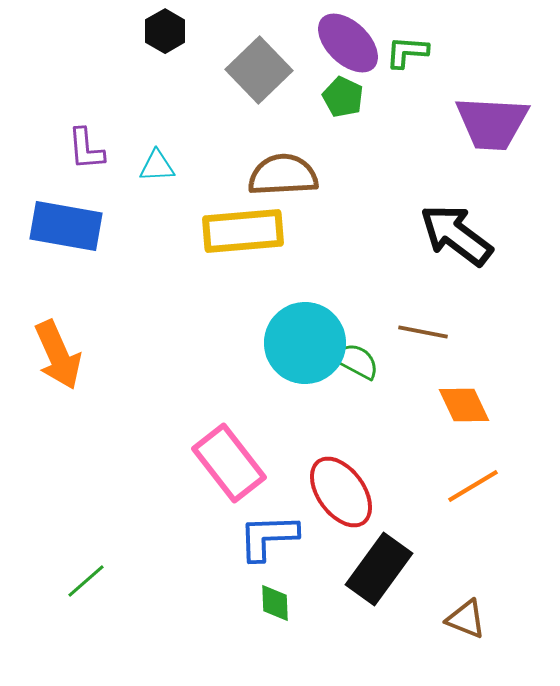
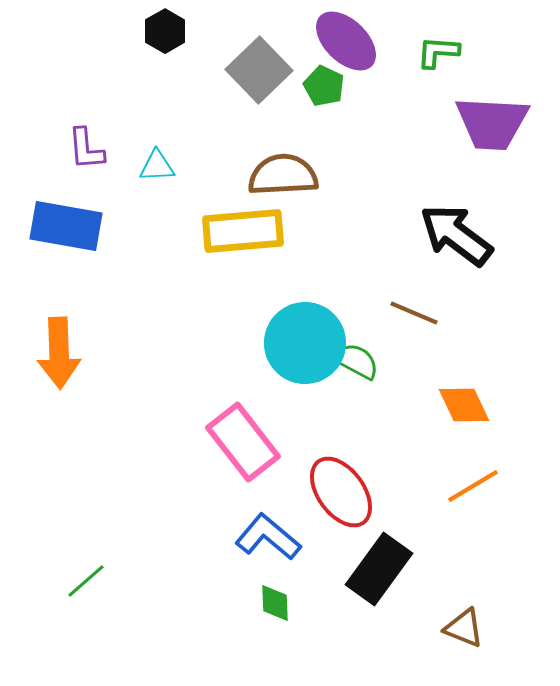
purple ellipse: moved 2 px left, 2 px up
green L-shape: moved 31 px right
green pentagon: moved 19 px left, 11 px up
brown line: moved 9 px left, 19 px up; rotated 12 degrees clockwise
orange arrow: moved 1 px right, 2 px up; rotated 22 degrees clockwise
pink rectangle: moved 14 px right, 21 px up
blue L-shape: rotated 42 degrees clockwise
brown triangle: moved 2 px left, 9 px down
